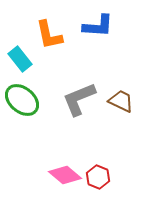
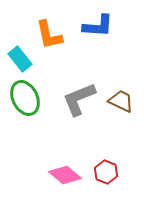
green ellipse: moved 3 px right, 2 px up; rotated 24 degrees clockwise
red hexagon: moved 8 px right, 5 px up
